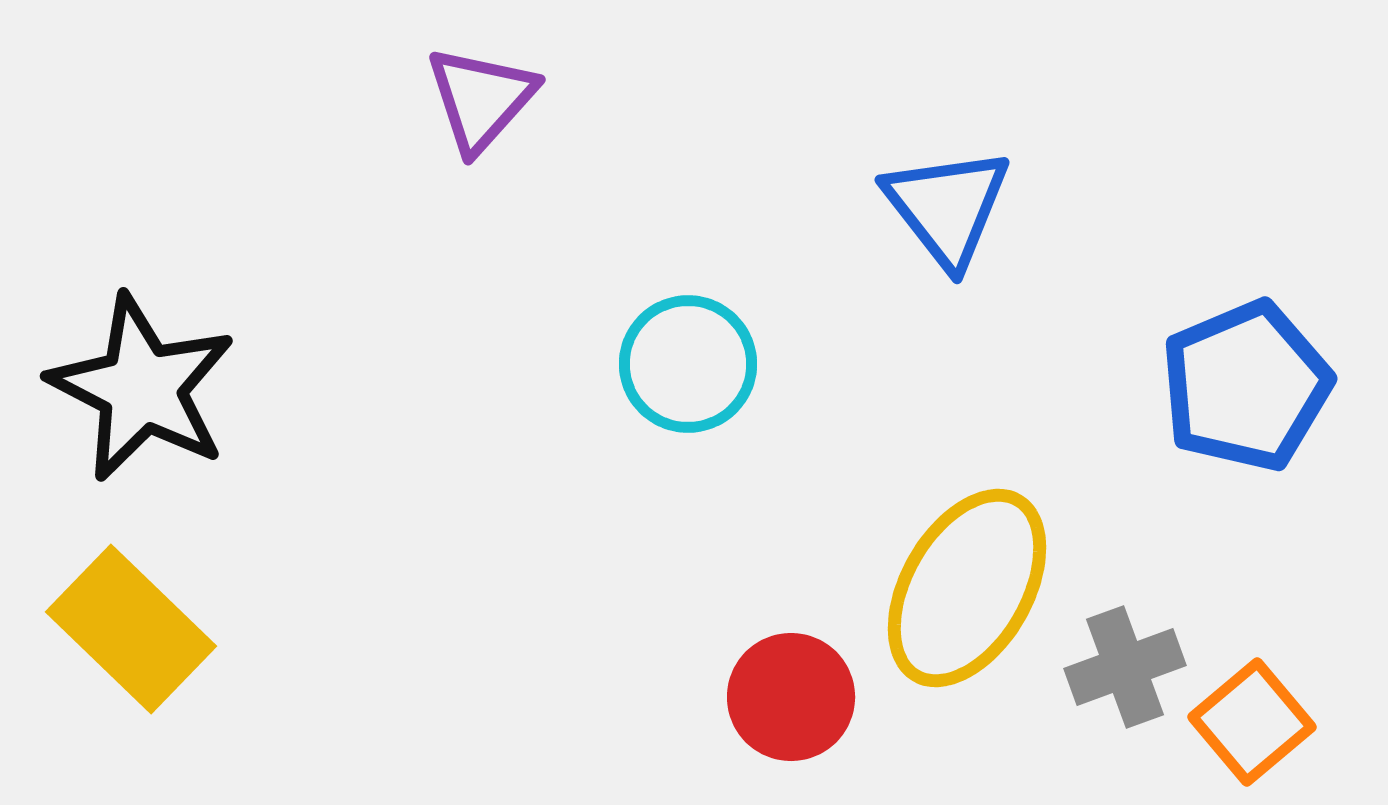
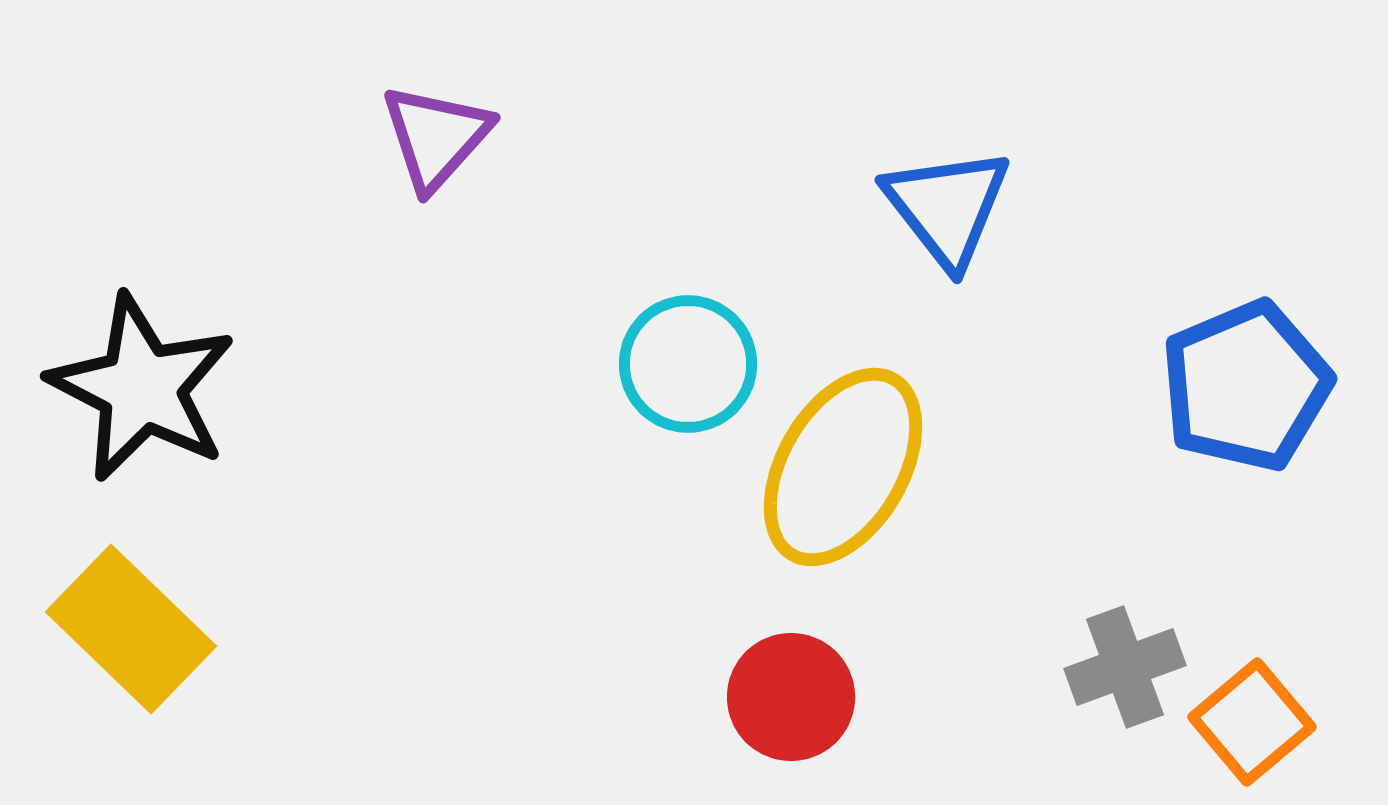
purple triangle: moved 45 px left, 38 px down
yellow ellipse: moved 124 px left, 121 px up
